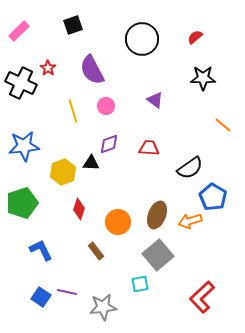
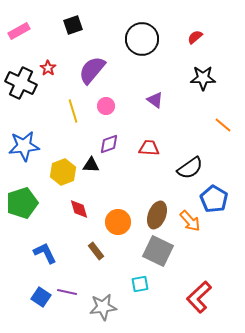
pink rectangle: rotated 15 degrees clockwise
purple semicircle: rotated 68 degrees clockwise
black triangle: moved 2 px down
blue pentagon: moved 1 px right, 2 px down
red diamond: rotated 35 degrees counterclockwise
orange arrow: rotated 115 degrees counterclockwise
blue L-shape: moved 4 px right, 3 px down
gray square: moved 4 px up; rotated 24 degrees counterclockwise
red L-shape: moved 3 px left
